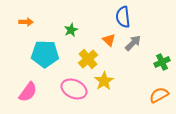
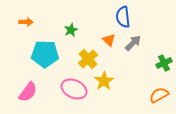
green cross: moved 2 px right, 1 px down
